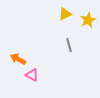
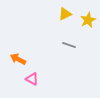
gray line: rotated 56 degrees counterclockwise
pink triangle: moved 4 px down
